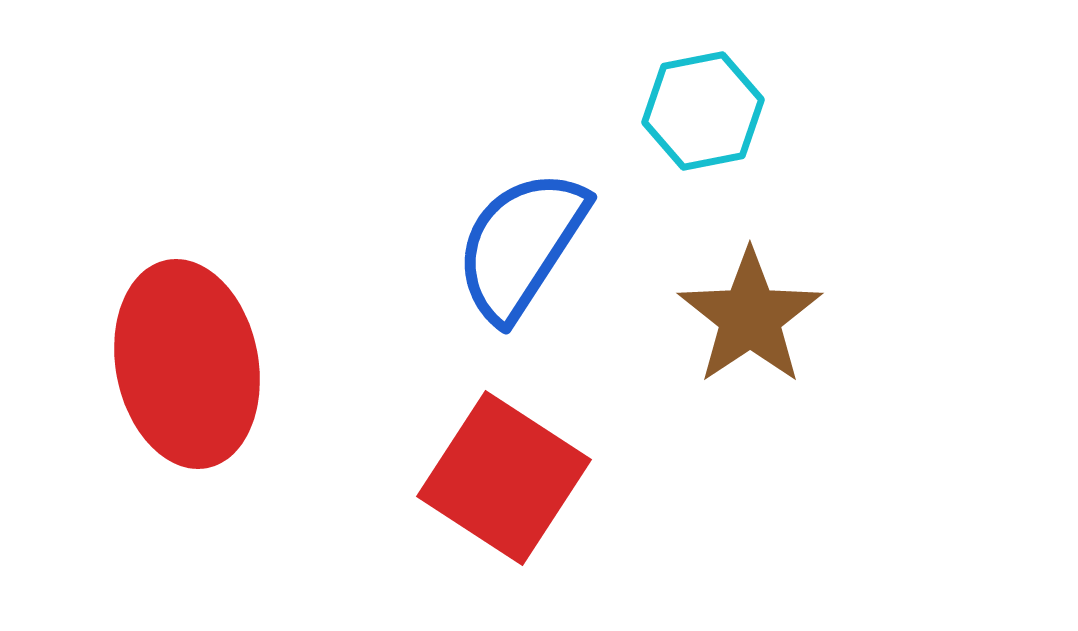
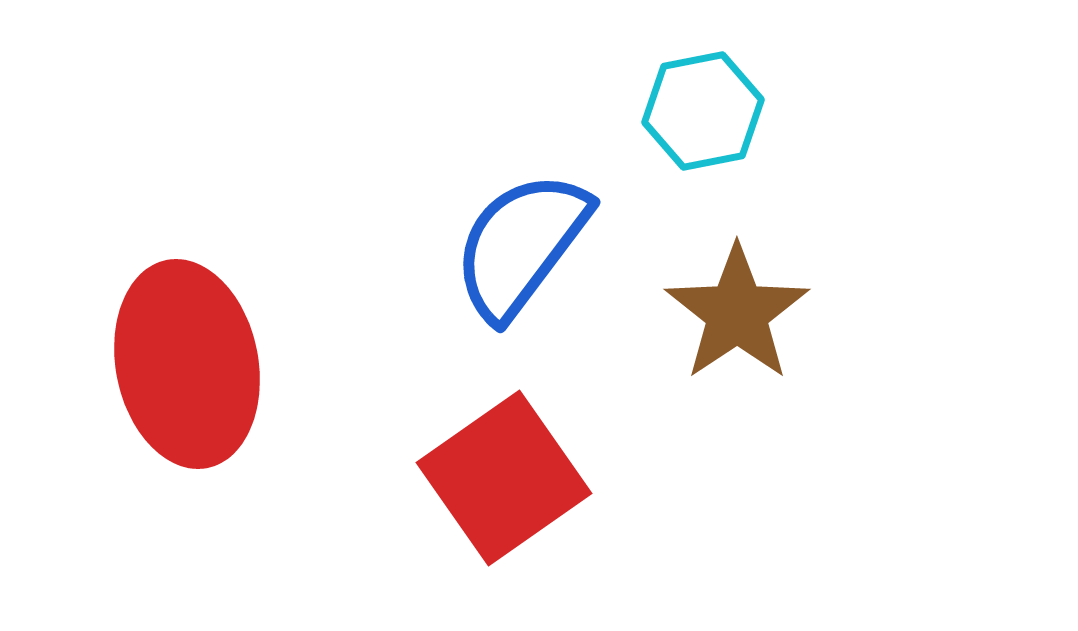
blue semicircle: rotated 4 degrees clockwise
brown star: moved 13 px left, 4 px up
red square: rotated 22 degrees clockwise
